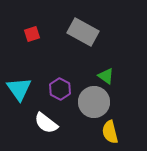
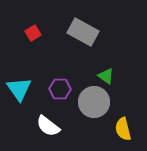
red square: moved 1 px right, 1 px up; rotated 14 degrees counterclockwise
purple hexagon: rotated 25 degrees counterclockwise
white semicircle: moved 2 px right, 3 px down
yellow semicircle: moved 13 px right, 3 px up
